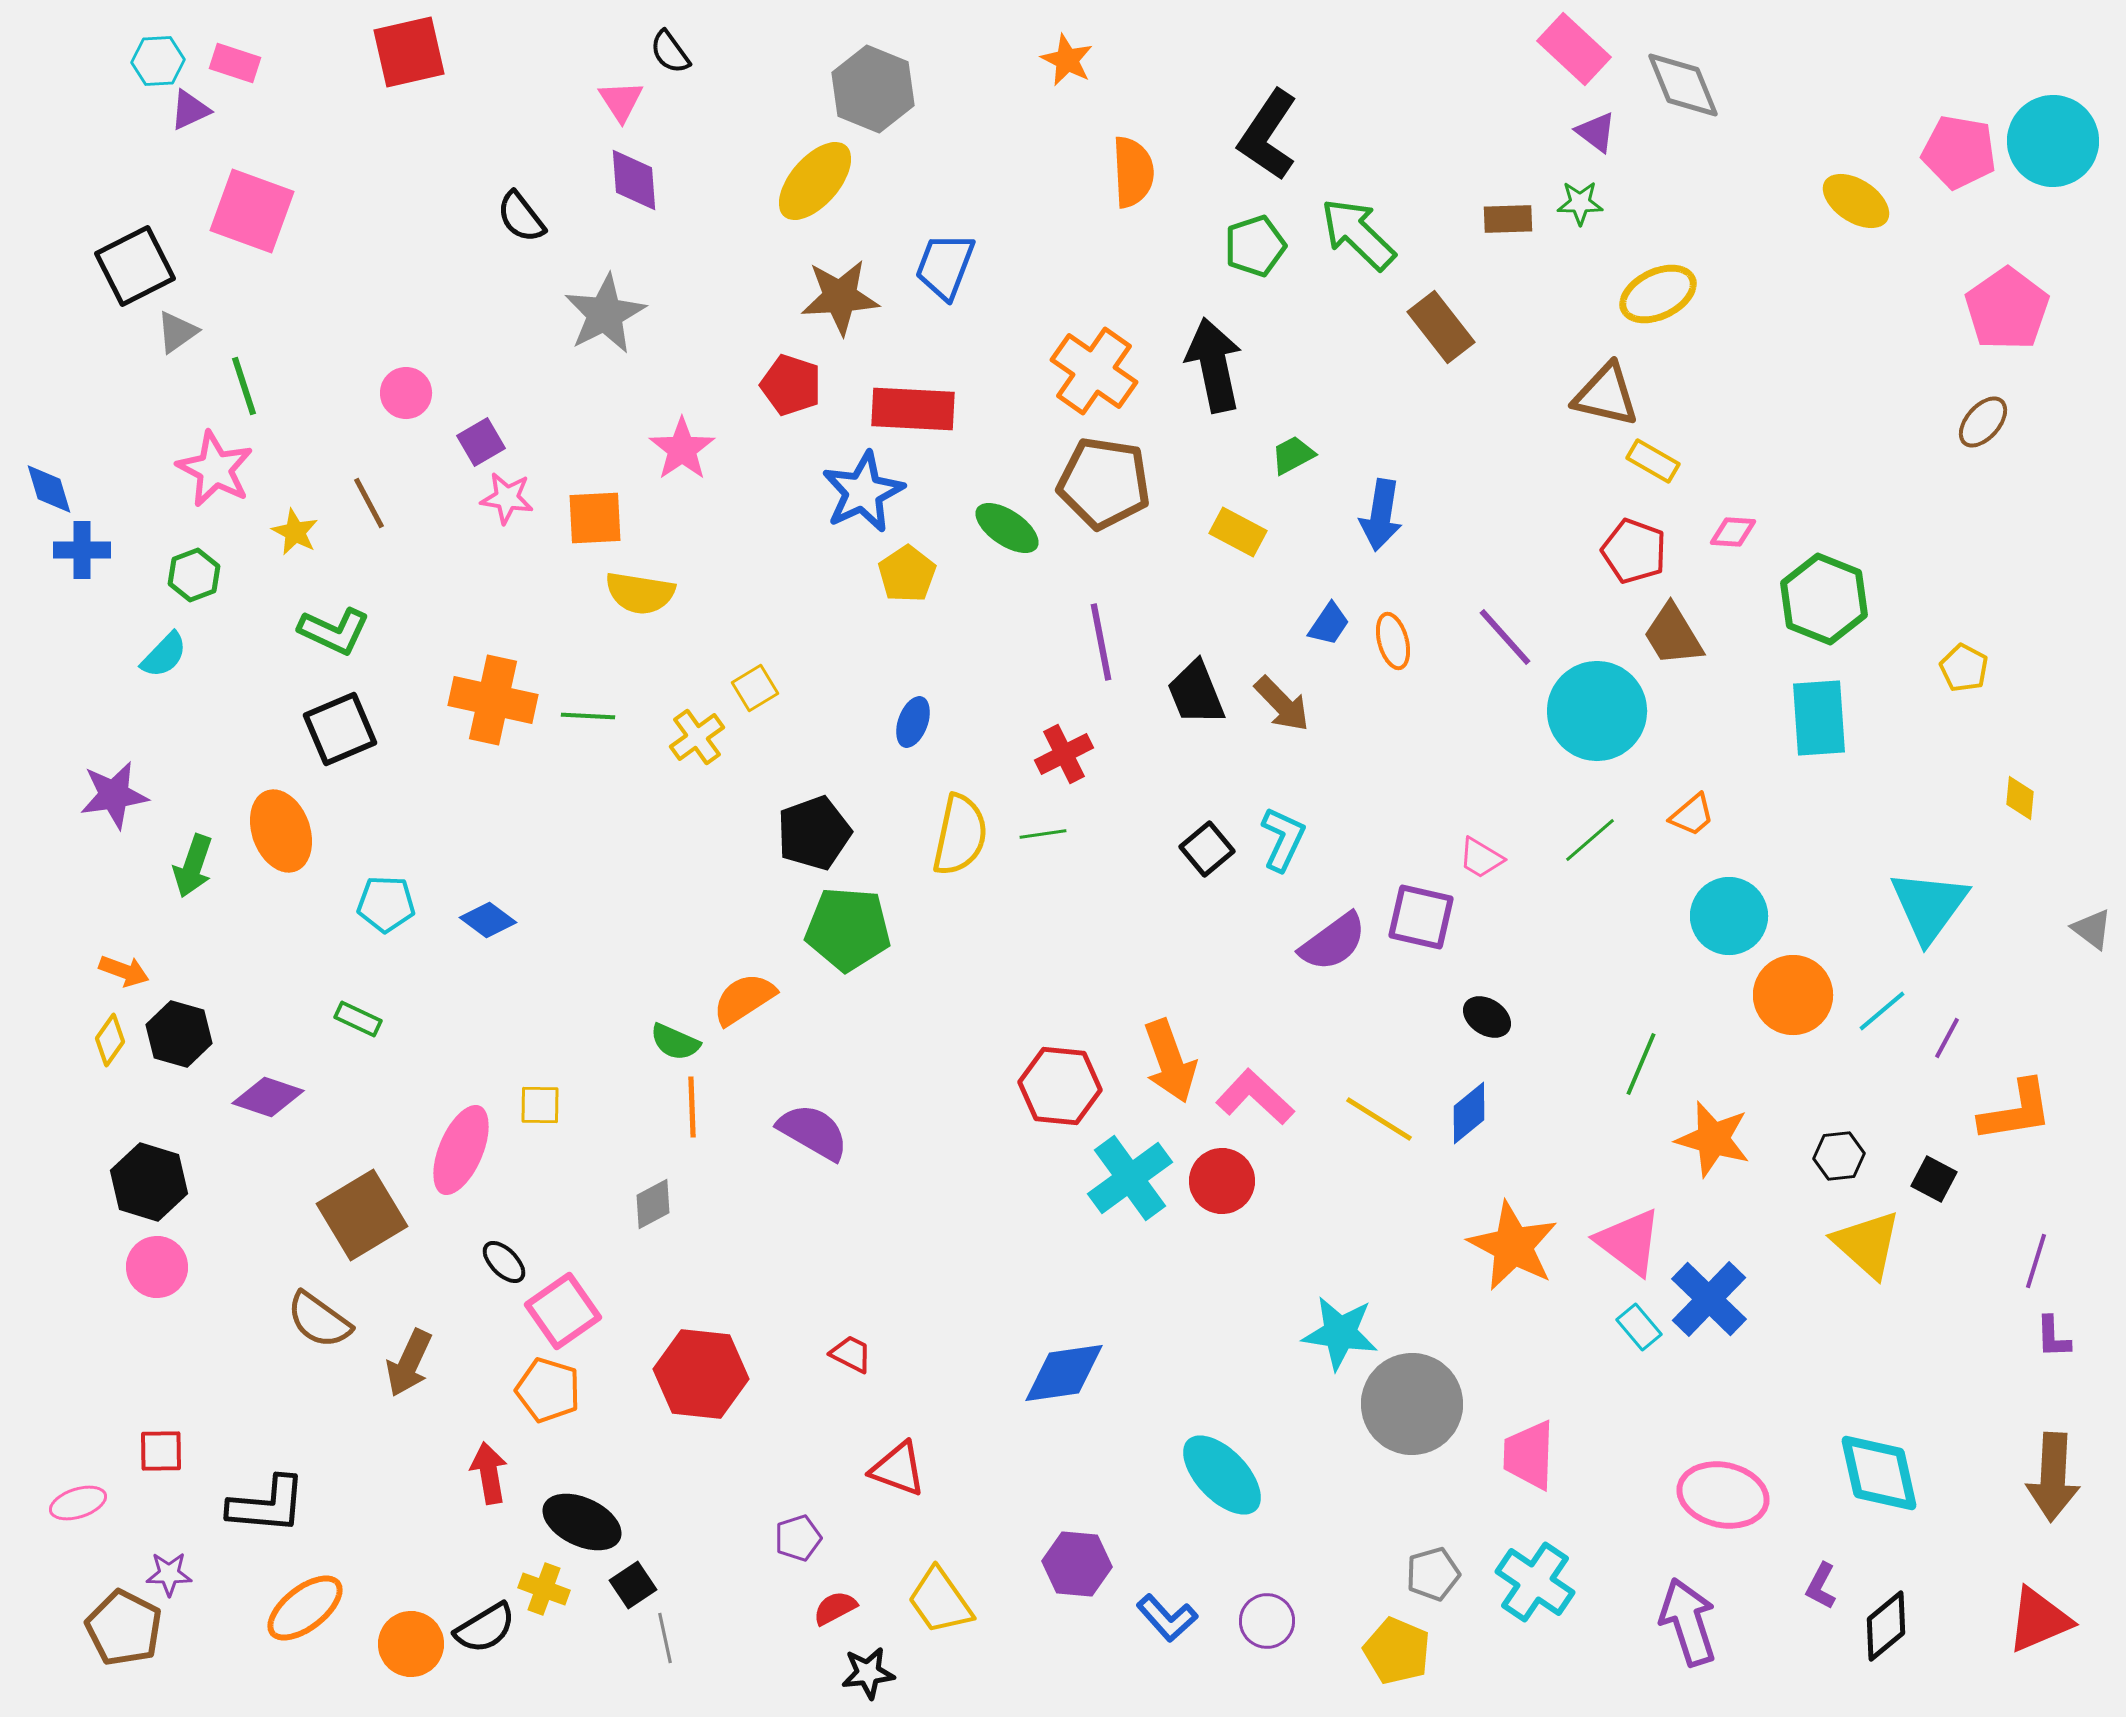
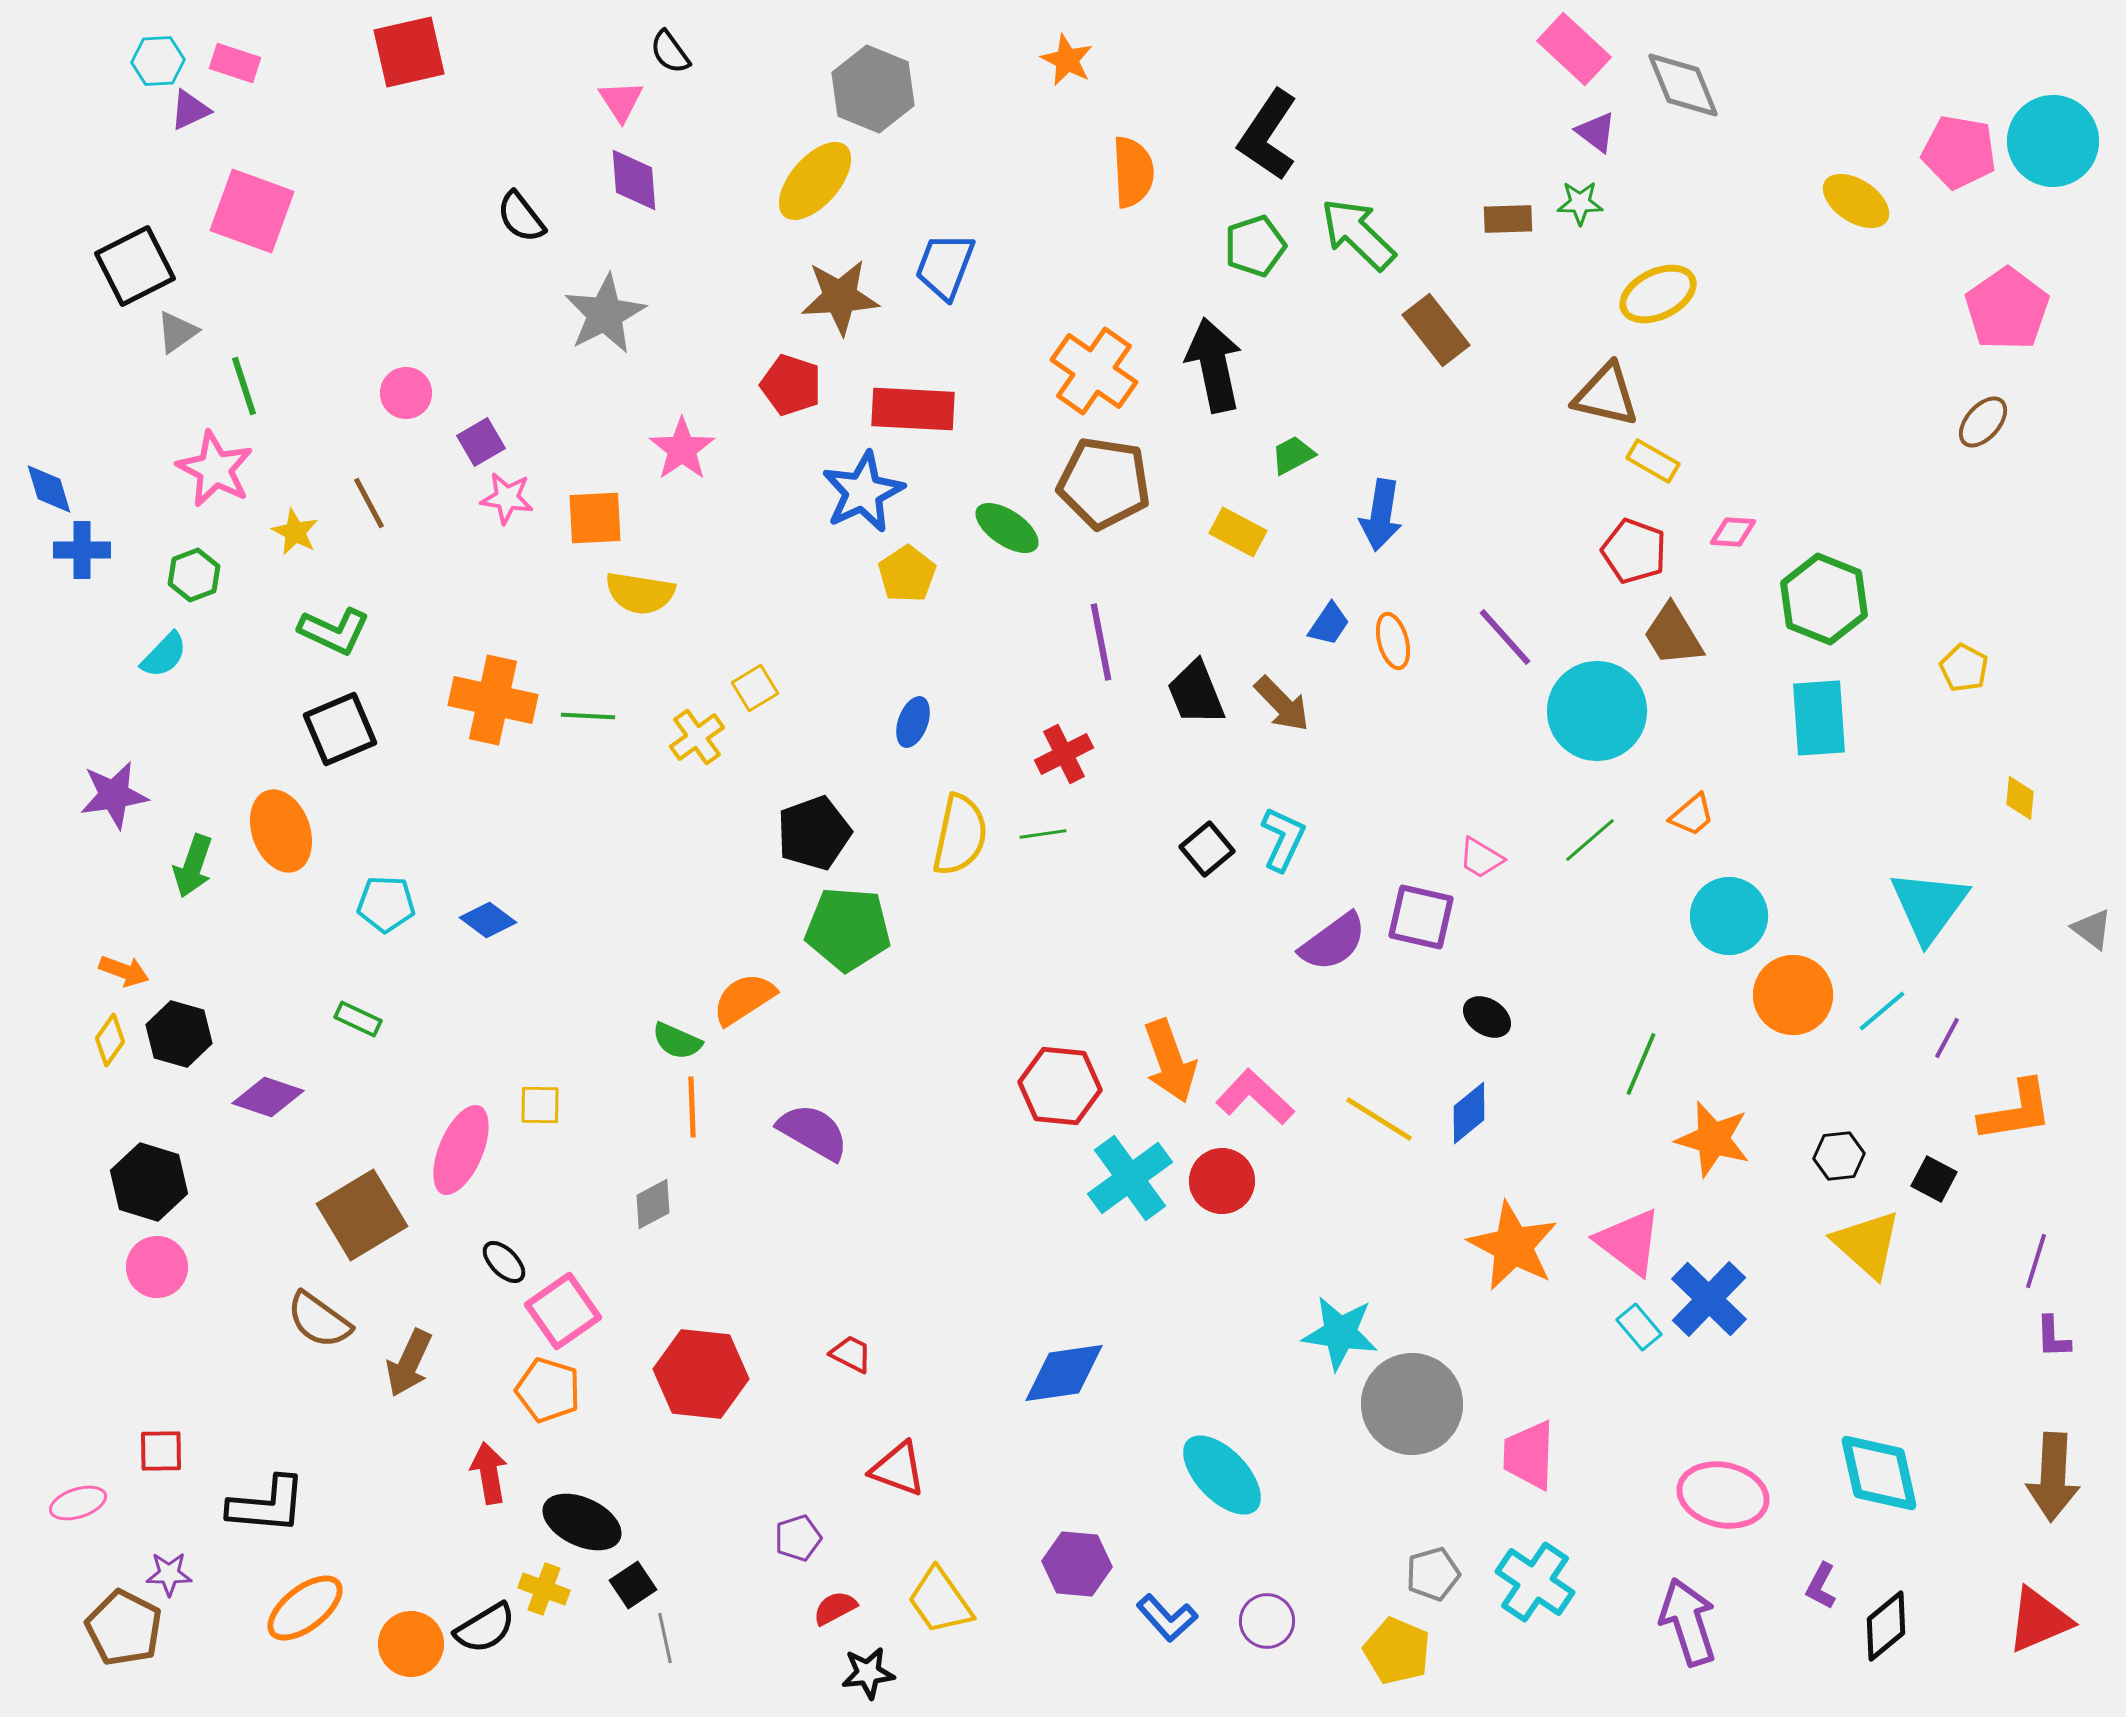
brown rectangle at (1441, 327): moved 5 px left, 3 px down
green semicircle at (675, 1042): moved 2 px right, 1 px up
